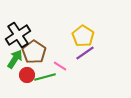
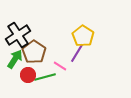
purple line: moved 8 px left; rotated 24 degrees counterclockwise
red circle: moved 1 px right
